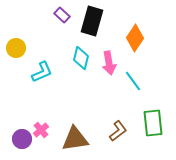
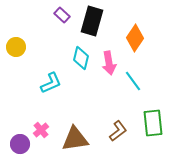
yellow circle: moved 1 px up
cyan L-shape: moved 9 px right, 11 px down
purple circle: moved 2 px left, 5 px down
